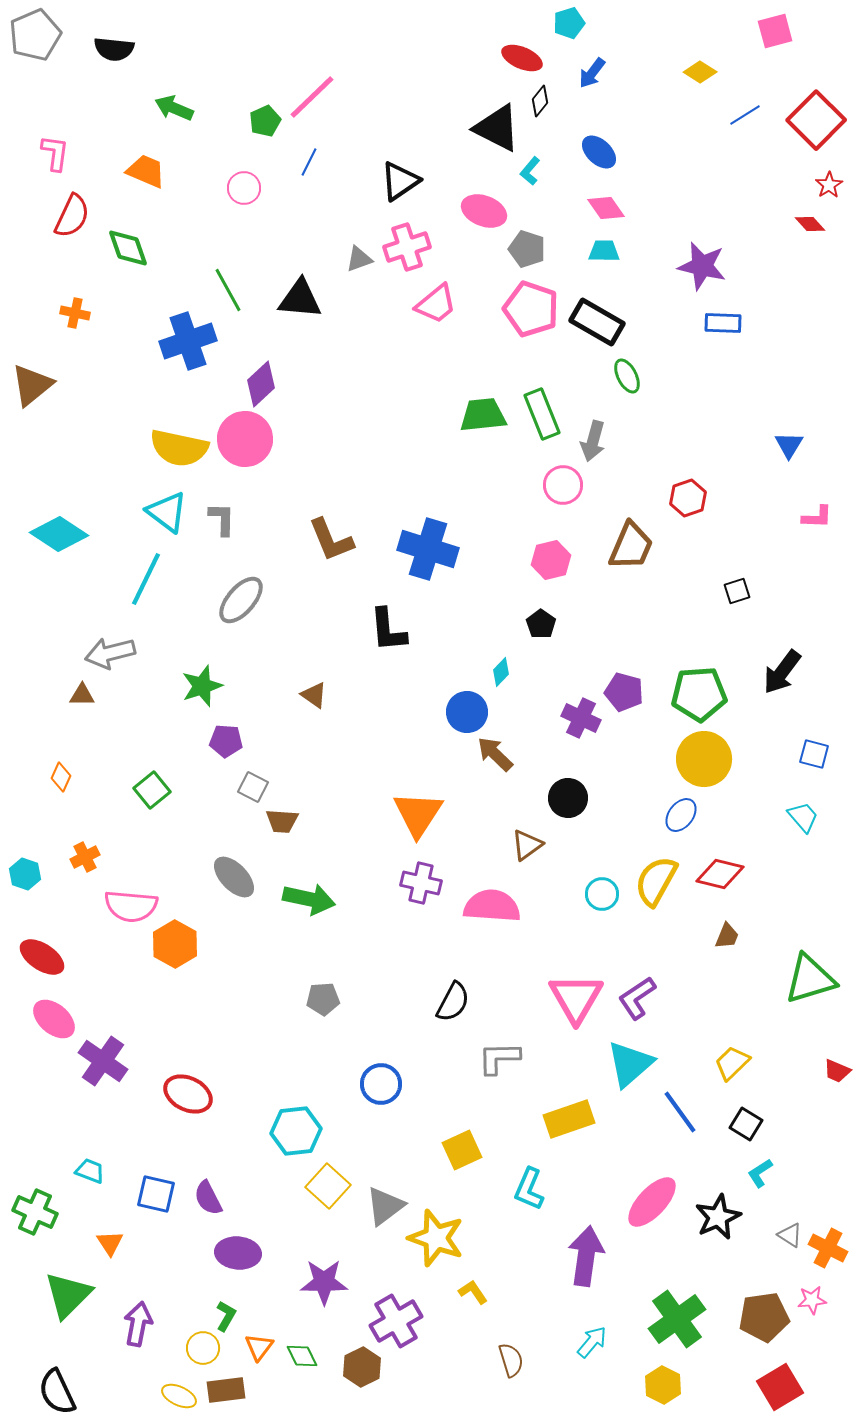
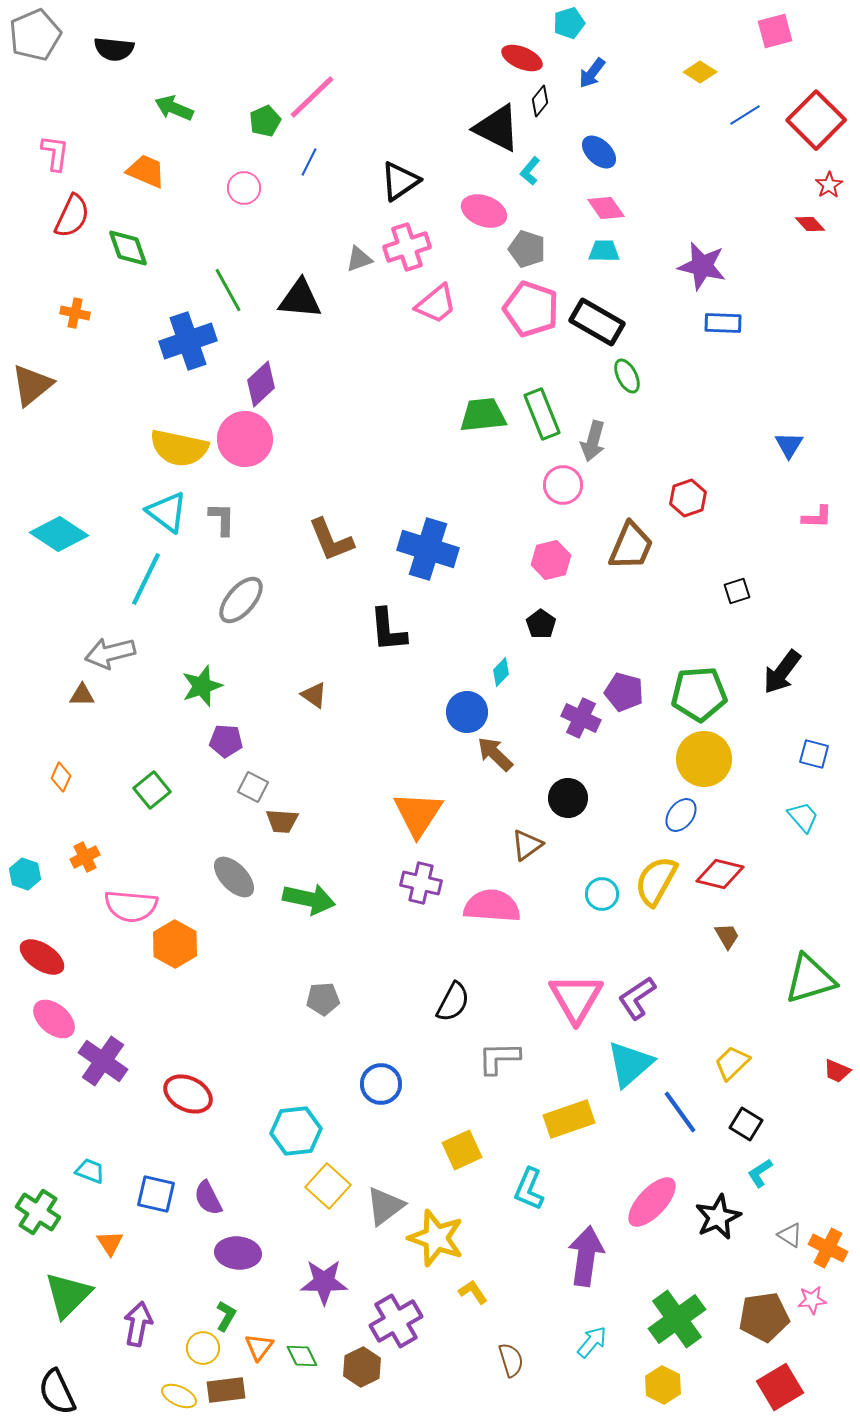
brown trapezoid at (727, 936): rotated 52 degrees counterclockwise
green cross at (35, 1212): moved 3 px right; rotated 9 degrees clockwise
